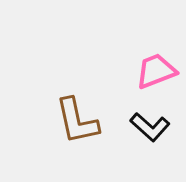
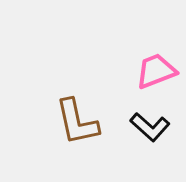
brown L-shape: moved 1 px down
